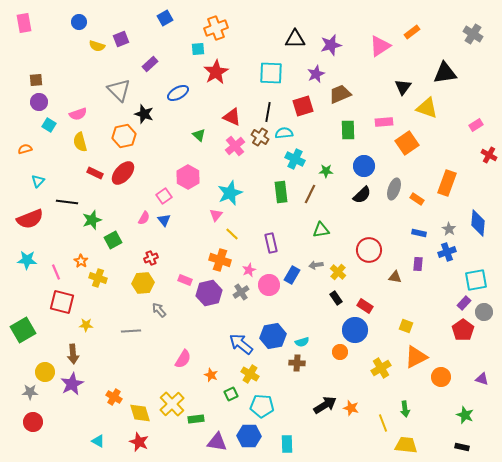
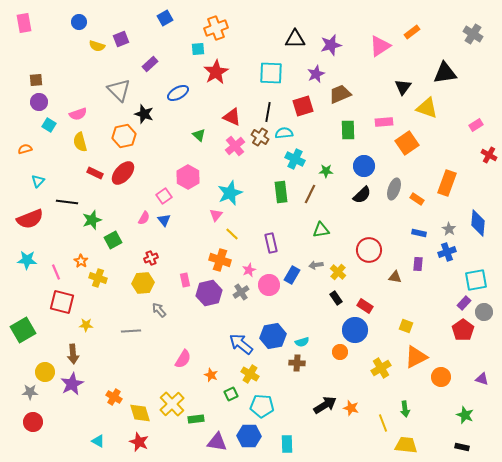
pink rectangle at (185, 280): rotated 56 degrees clockwise
